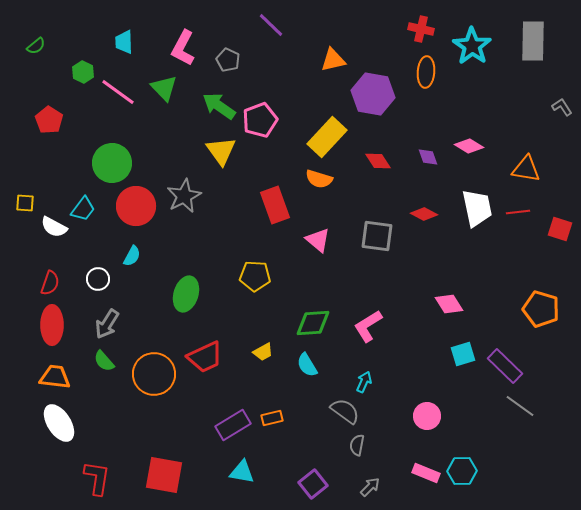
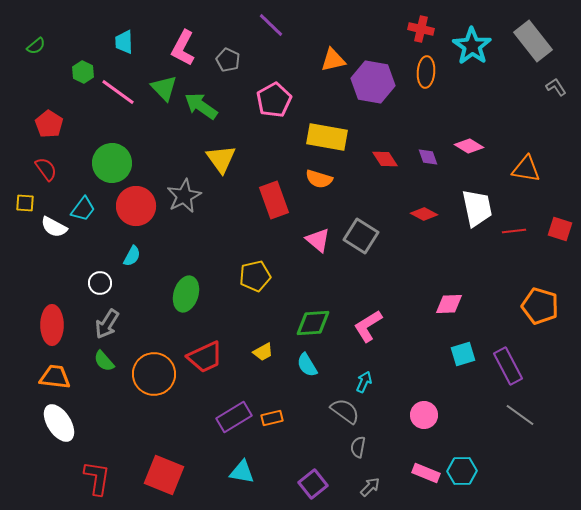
gray rectangle at (533, 41): rotated 39 degrees counterclockwise
purple hexagon at (373, 94): moved 12 px up
green arrow at (219, 106): moved 18 px left
gray L-shape at (562, 107): moved 6 px left, 20 px up
red pentagon at (49, 120): moved 4 px down
pink pentagon at (260, 120): moved 14 px right, 20 px up; rotated 8 degrees counterclockwise
yellow rectangle at (327, 137): rotated 57 degrees clockwise
yellow triangle at (221, 151): moved 8 px down
red diamond at (378, 161): moved 7 px right, 2 px up
red rectangle at (275, 205): moved 1 px left, 5 px up
red line at (518, 212): moved 4 px left, 19 px down
gray square at (377, 236): moved 16 px left; rotated 24 degrees clockwise
yellow pentagon at (255, 276): rotated 16 degrees counterclockwise
white circle at (98, 279): moved 2 px right, 4 px down
red semicircle at (50, 283): moved 4 px left, 114 px up; rotated 55 degrees counterclockwise
pink diamond at (449, 304): rotated 60 degrees counterclockwise
orange pentagon at (541, 309): moved 1 px left, 3 px up
purple rectangle at (505, 366): moved 3 px right; rotated 18 degrees clockwise
gray line at (520, 406): moved 9 px down
pink circle at (427, 416): moved 3 px left, 1 px up
purple rectangle at (233, 425): moved 1 px right, 8 px up
gray semicircle at (357, 445): moved 1 px right, 2 px down
red square at (164, 475): rotated 12 degrees clockwise
